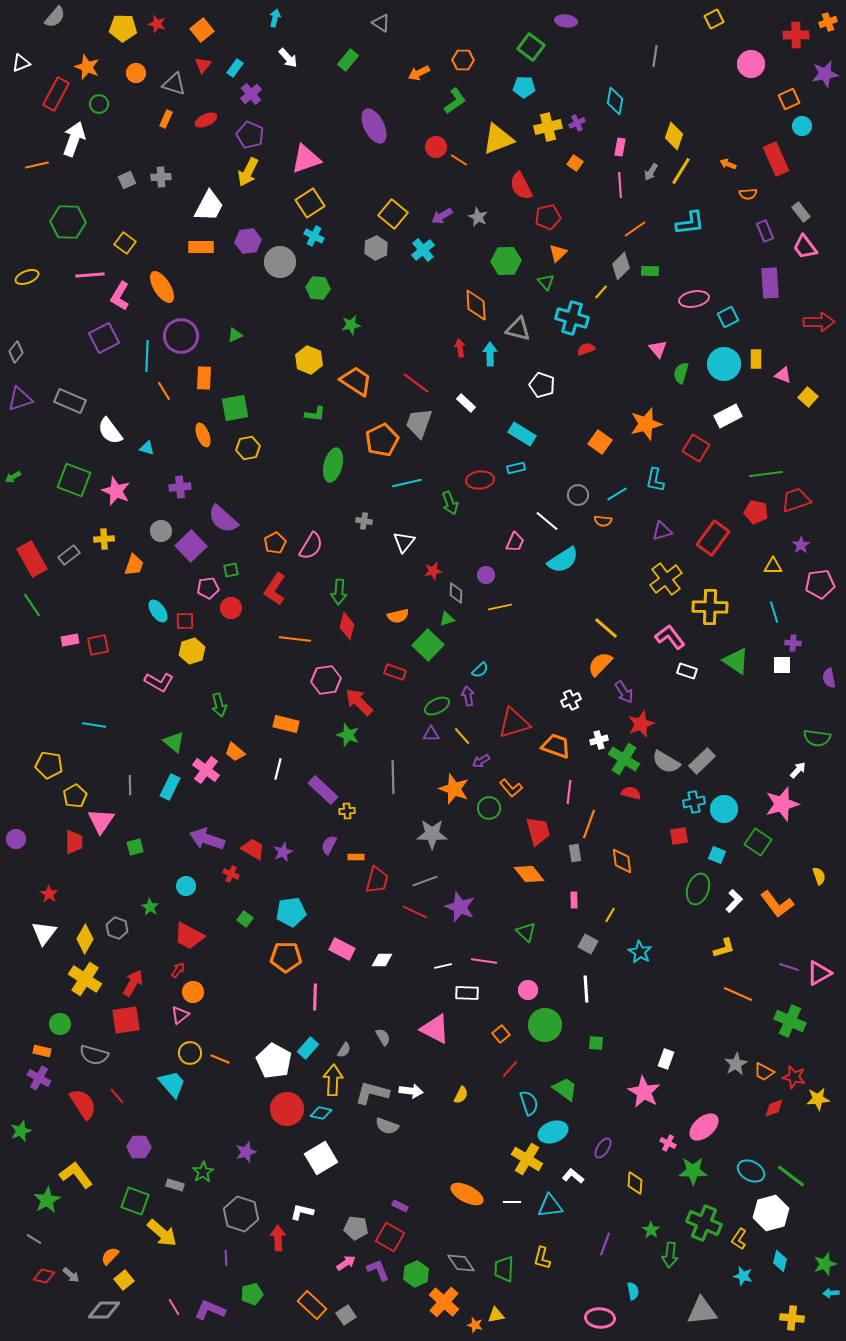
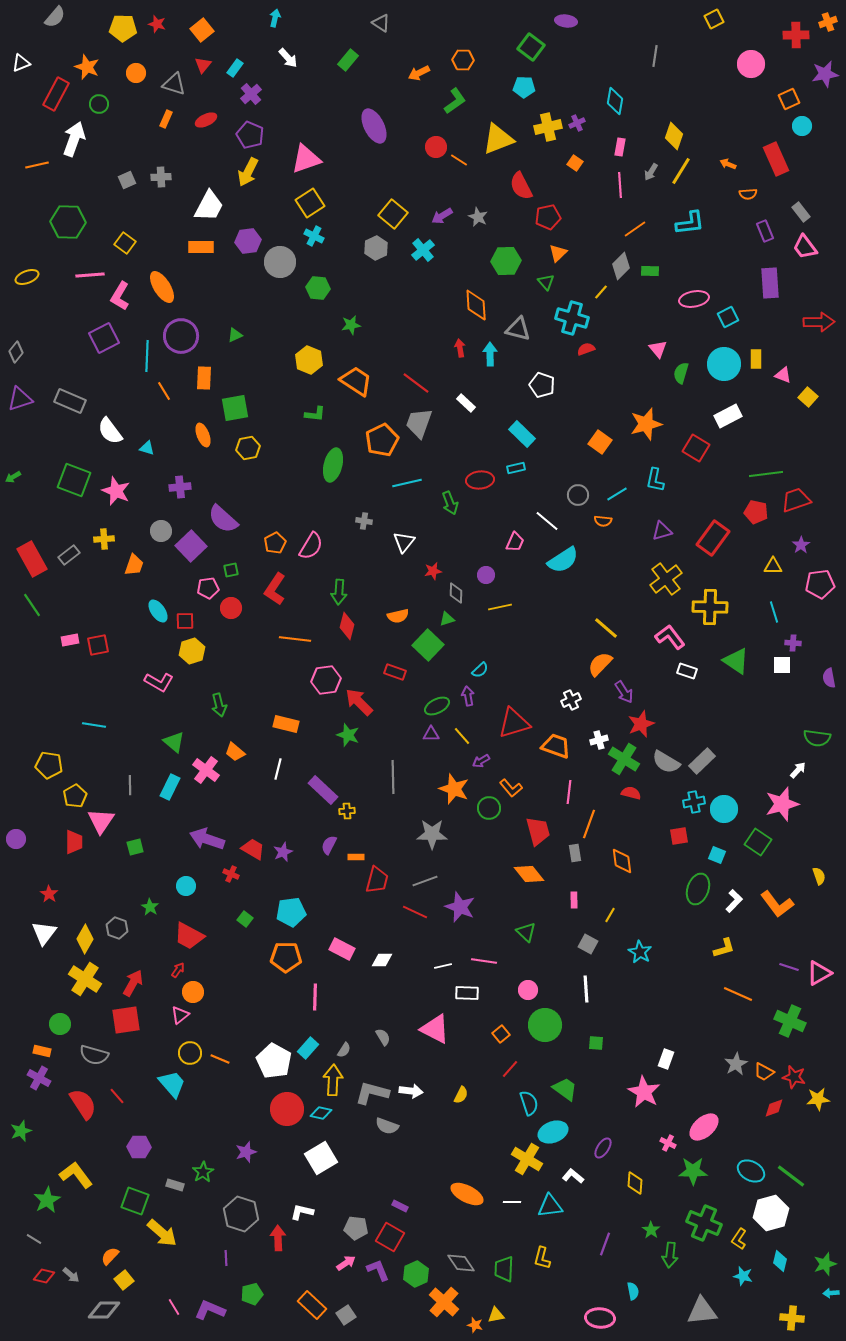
cyan rectangle at (522, 434): rotated 12 degrees clockwise
